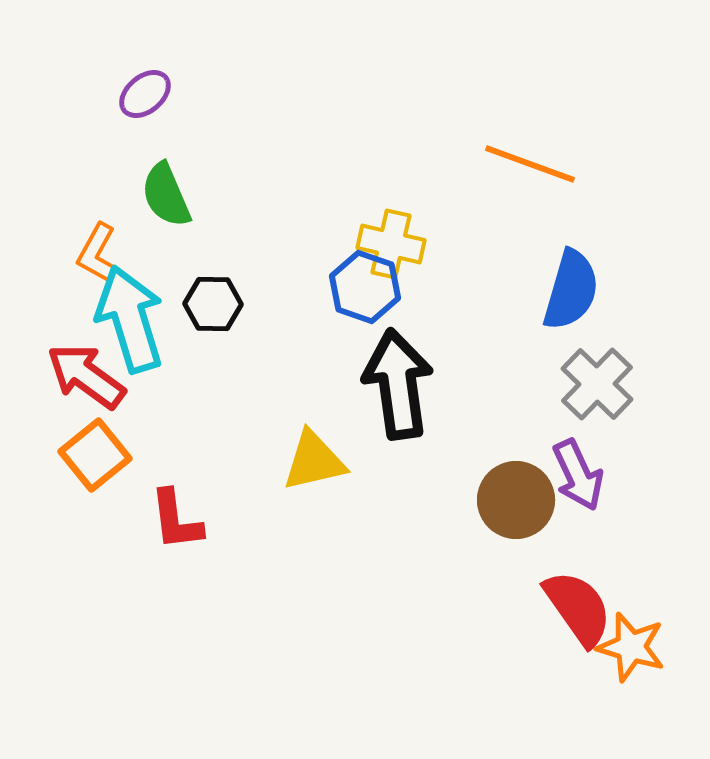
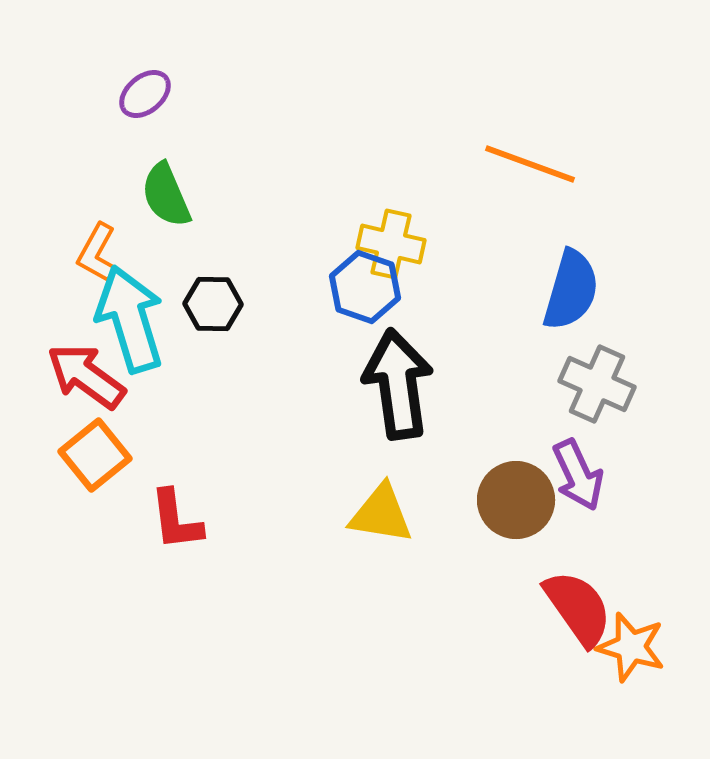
gray cross: rotated 20 degrees counterclockwise
yellow triangle: moved 67 px right, 53 px down; rotated 22 degrees clockwise
